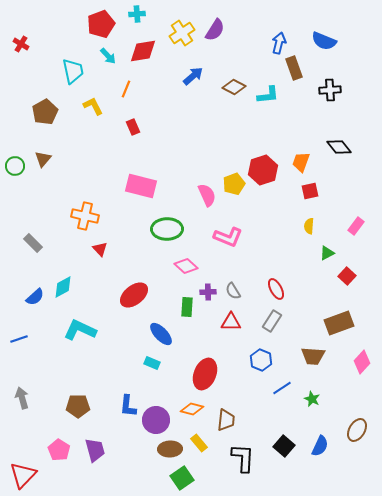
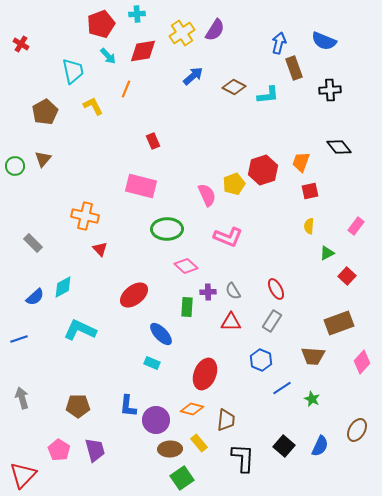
red rectangle at (133, 127): moved 20 px right, 14 px down
